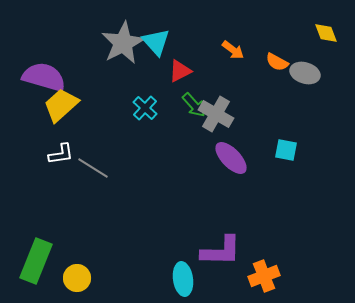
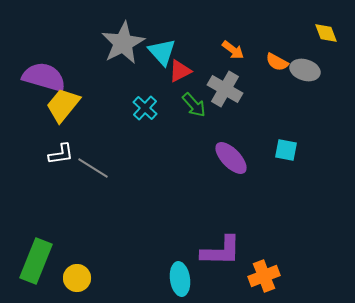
cyan triangle: moved 6 px right, 10 px down
gray ellipse: moved 3 px up
yellow trapezoid: moved 2 px right; rotated 9 degrees counterclockwise
gray cross: moved 9 px right, 25 px up
cyan ellipse: moved 3 px left
